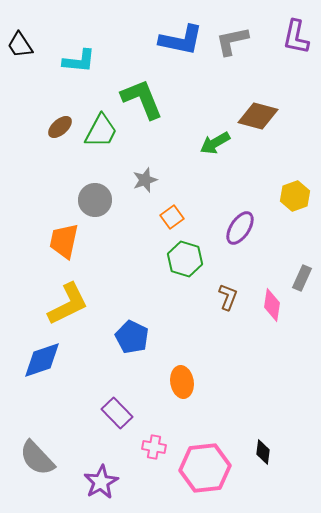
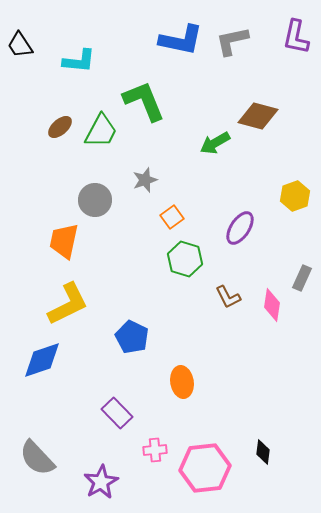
green L-shape: moved 2 px right, 2 px down
brown L-shape: rotated 132 degrees clockwise
pink cross: moved 1 px right, 3 px down; rotated 15 degrees counterclockwise
